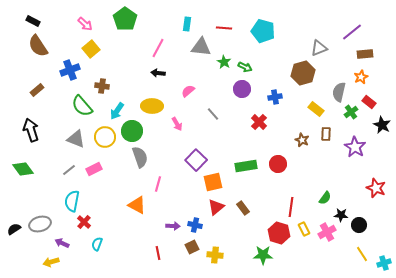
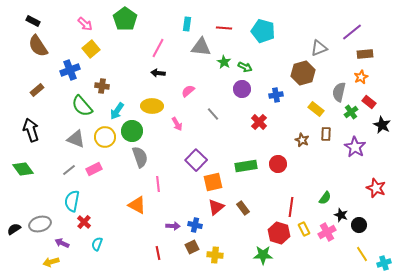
blue cross at (275, 97): moved 1 px right, 2 px up
pink line at (158, 184): rotated 21 degrees counterclockwise
black star at (341, 215): rotated 16 degrees clockwise
